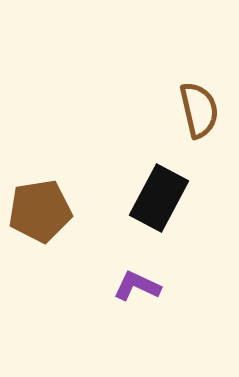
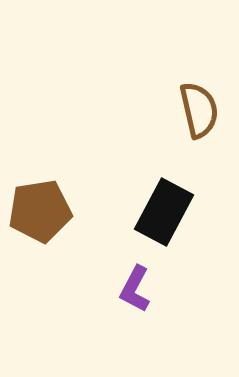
black rectangle: moved 5 px right, 14 px down
purple L-shape: moved 2 px left, 3 px down; rotated 87 degrees counterclockwise
